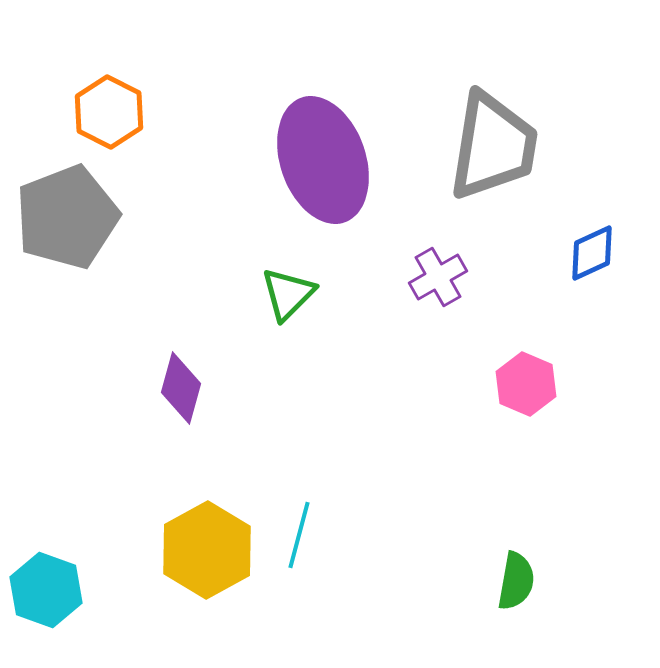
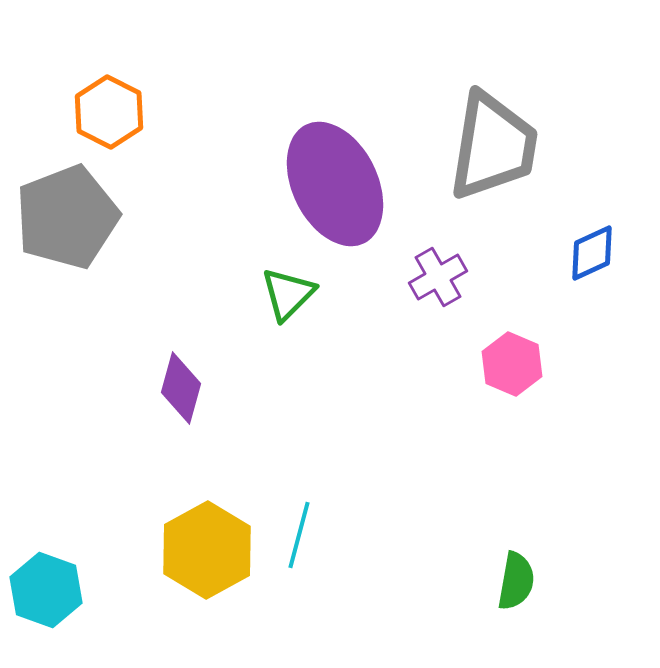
purple ellipse: moved 12 px right, 24 px down; rotated 7 degrees counterclockwise
pink hexagon: moved 14 px left, 20 px up
